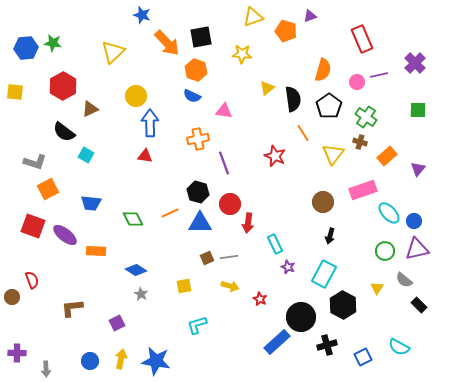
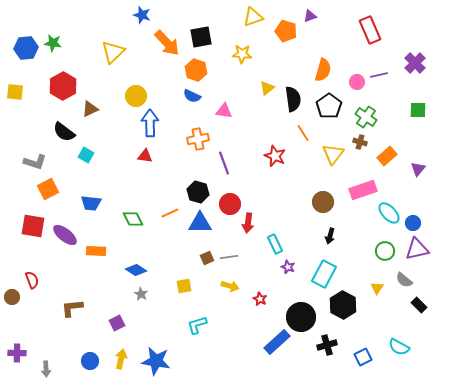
red rectangle at (362, 39): moved 8 px right, 9 px up
blue circle at (414, 221): moved 1 px left, 2 px down
red square at (33, 226): rotated 10 degrees counterclockwise
